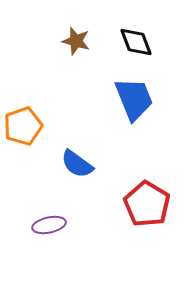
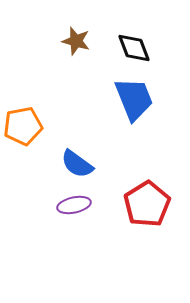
black diamond: moved 2 px left, 6 px down
orange pentagon: rotated 9 degrees clockwise
red pentagon: rotated 9 degrees clockwise
purple ellipse: moved 25 px right, 20 px up
